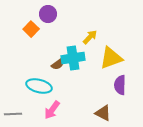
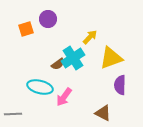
purple circle: moved 5 px down
orange square: moved 5 px left; rotated 28 degrees clockwise
cyan cross: rotated 25 degrees counterclockwise
cyan ellipse: moved 1 px right, 1 px down
pink arrow: moved 12 px right, 13 px up
